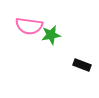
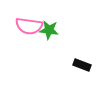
green star: moved 2 px left, 5 px up; rotated 18 degrees clockwise
